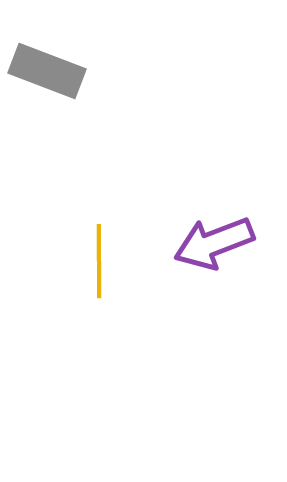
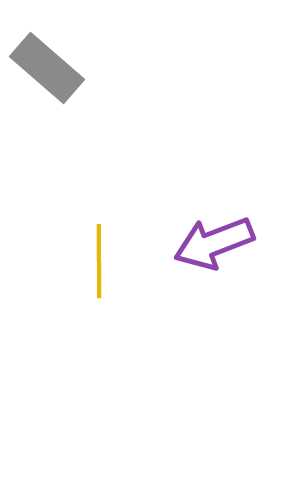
gray rectangle: moved 3 px up; rotated 20 degrees clockwise
